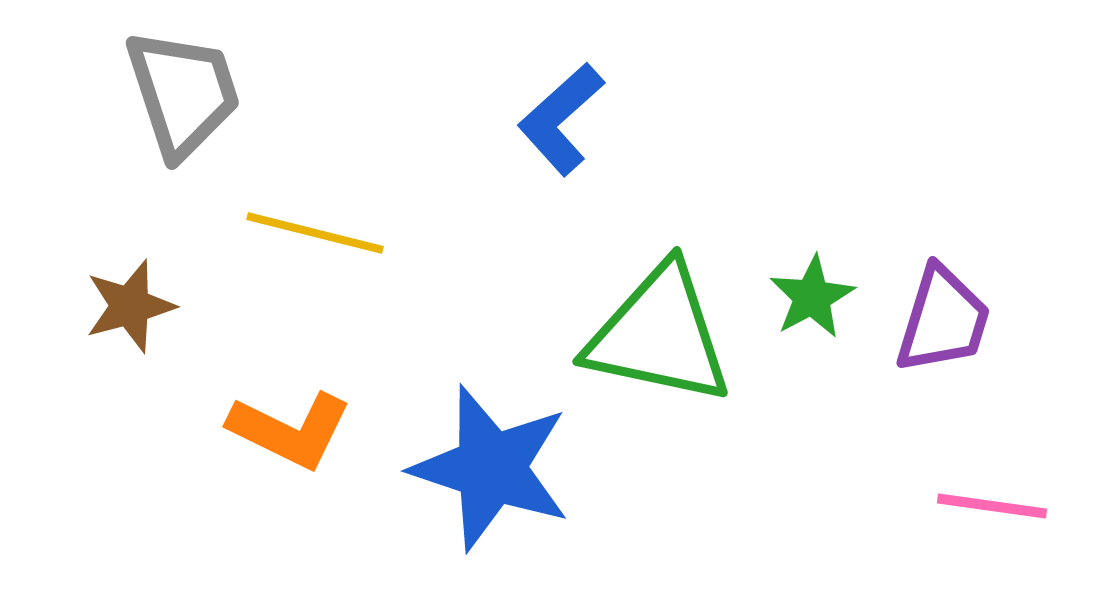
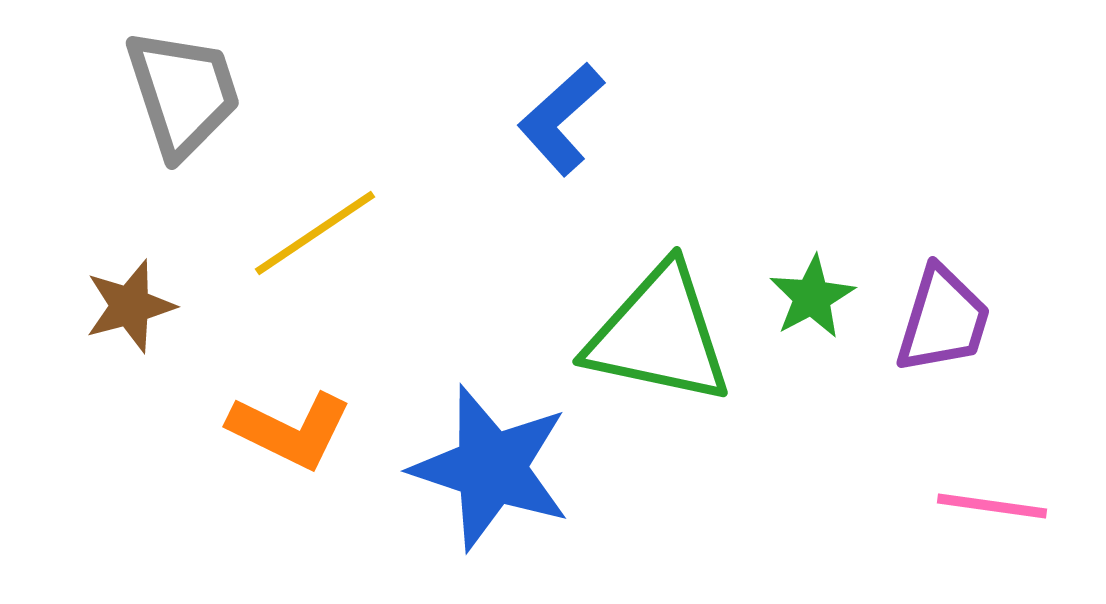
yellow line: rotated 48 degrees counterclockwise
